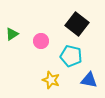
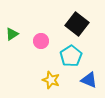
cyan pentagon: rotated 25 degrees clockwise
blue triangle: rotated 12 degrees clockwise
